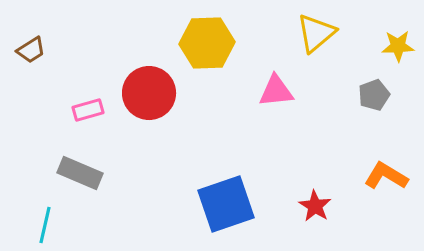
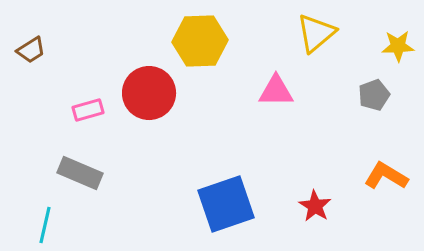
yellow hexagon: moved 7 px left, 2 px up
pink triangle: rotated 6 degrees clockwise
